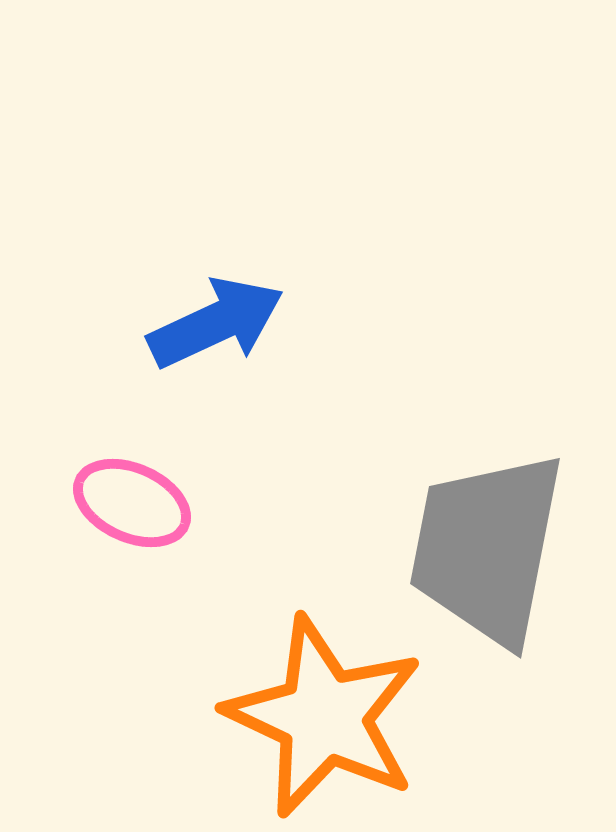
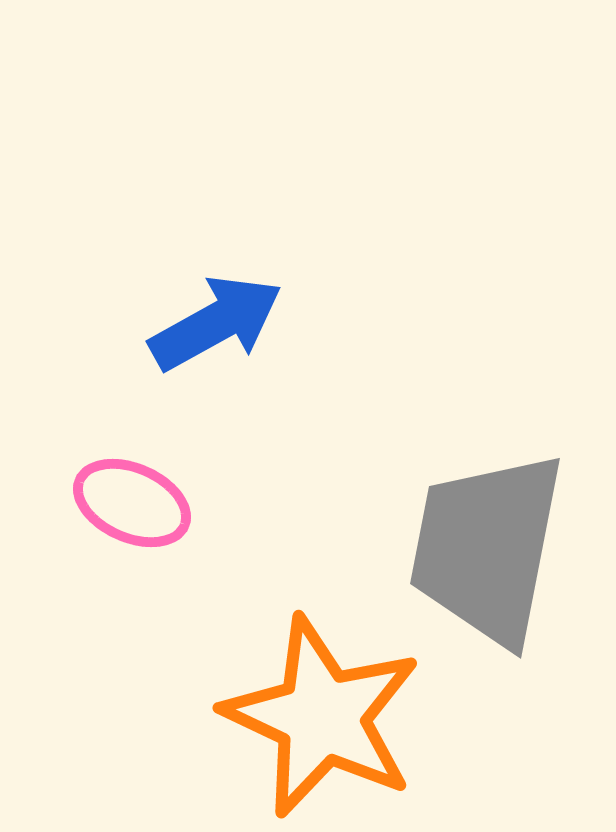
blue arrow: rotated 4 degrees counterclockwise
orange star: moved 2 px left
